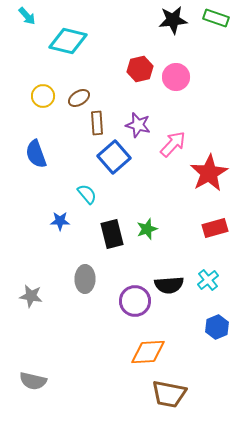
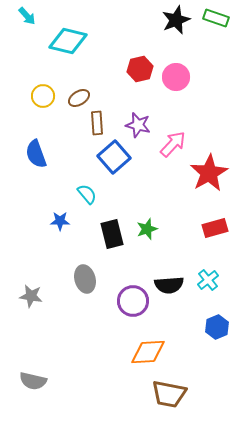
black star: moved 3 px right; rotated 16 degrees counterclockwise
gray ellipse: rotated 16 degrees counterclockwise
purple circle: moved 2 px left
